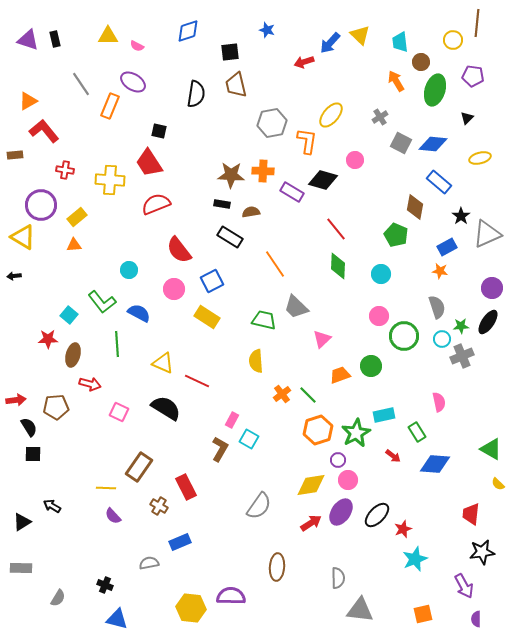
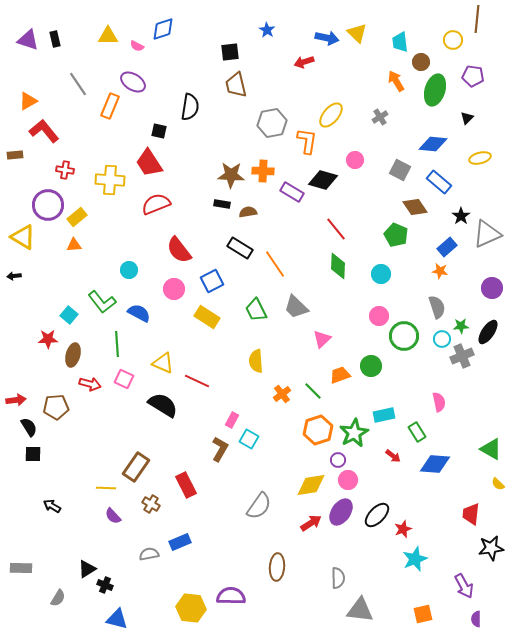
brown line at (477, 23): moved 4 px up
blue star at (267, 30): rotated 14 degrees clockwise
blue diamond at (188, 31): moved 25 px left, 2 px up
yellow triangle at (360, 35): moved 3 px left, 2 px up
blue arrow at (330, 43): moved 3 px left, 5 px up; rotated 120 degrees counterclockwise
gray line at (81, 84): moved 3 px left
black semicircle at (196, 94): moved 6 px left, 13 px down
gray square at (401, 143): moved 1 px left, 27 px down
purple circle at (41, 205): moved 7 px right
brown diamond at (415, 207): rotated 45 degrees counterclockwise
brown semicircle at (251, 212): moved 3 px left
black rectangle at (230, 237): moved 10 px right, 11 px down
blue rectangle at (447, 247): rotated 12 degrees counterclockwise
green trapezoid at (264, 320): moved 8 px left, 10 px up; rotated 130 degrees counterclockwise
black ellipse at (488, 322): moved 10 px down
green line at (308, 395): moved 5 px right, 4 px up
black semicircle at (166, 408): moved 3 px left, 3 px up
pink square at (119, 412): moved 5 px right, 33 px up
green star at (356, 433): moved 2 px left
brown rectangle at (139, 467): moved 3 px left
red rectangle at (186, 487): moved 2 px up
brown cross at (159, 506): moved 8 px left, 2 px up
black triangle at (22, 522): moved 65 px right, 47 px down
black star at (482, 552): moved 9 px right, 4 px up
gray semicircle at (149, 563): moved 9 px up
